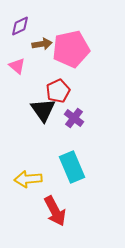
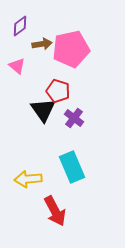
purple diamond: rotated 10 degrees counterclockwise
red pentagon: rotated 30 degrees counterclockwise
